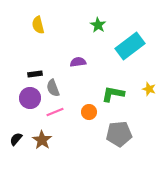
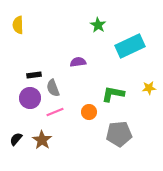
yellow semicircle: moved 20 px left; rotated 12 degrees clockwise
cyan rectangle: rotated 12 degrees clockwise
black rectangle: moved 1 px left, 1 px down
yellow star: moved 1 px up; rotated 24 degrees counterclockwise
